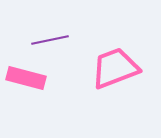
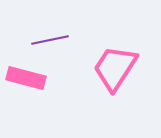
pink trapezoid: rotated 36 degrees counterclockwise
